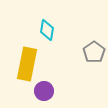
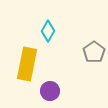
cyan diamond: moved 1 px right, 1 px down; rotated 20 degrees clockwise
purple circle: moved 6 px right
